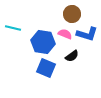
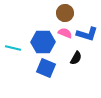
brown circle: moved 7 px left, 1 px up
cyan line: moved 20 px down
pink semicircle: moved 1 px up
blue hexagon: rotated 10 degrees counterclockwise
black semicircle: moved 4 px right, 2 px down; rotated 24 degrees counterclockwise
